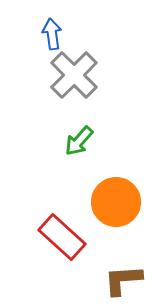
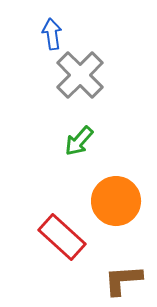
gray cross: moved 6 px right
orange circle: moved 1 px up
